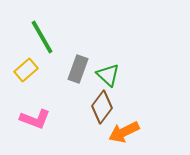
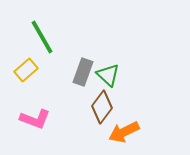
gray rectangle: moved 5 px right, 3 px down
